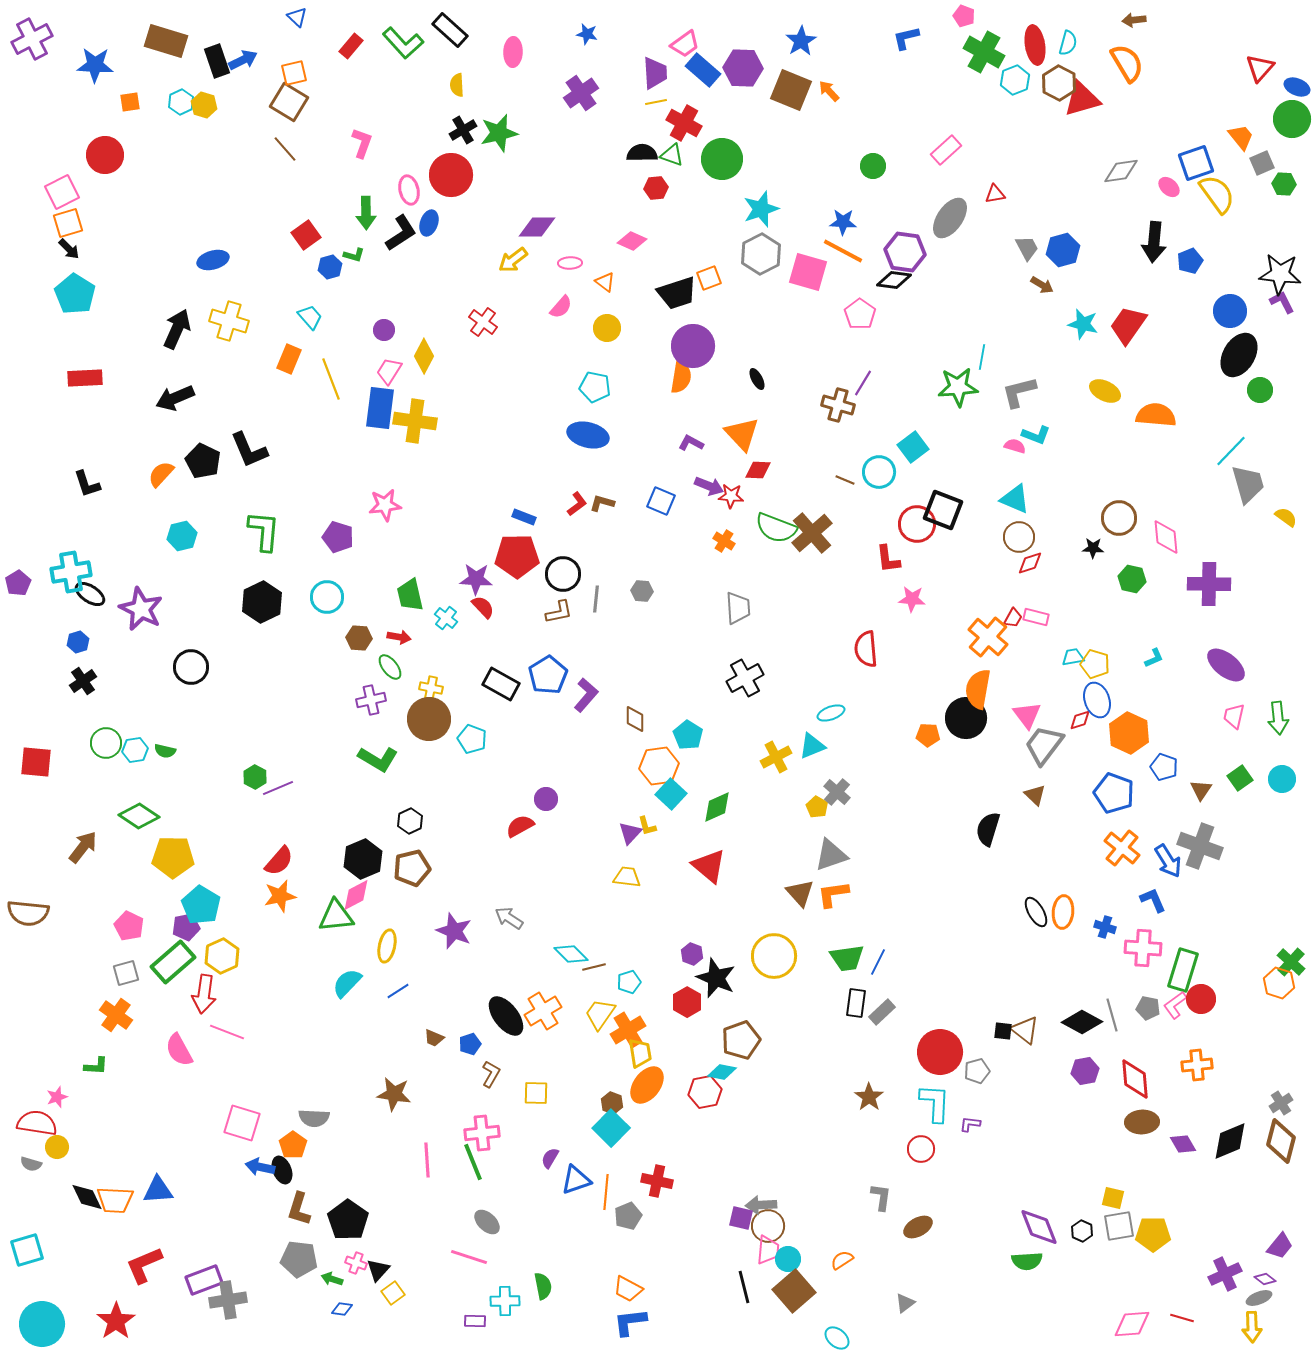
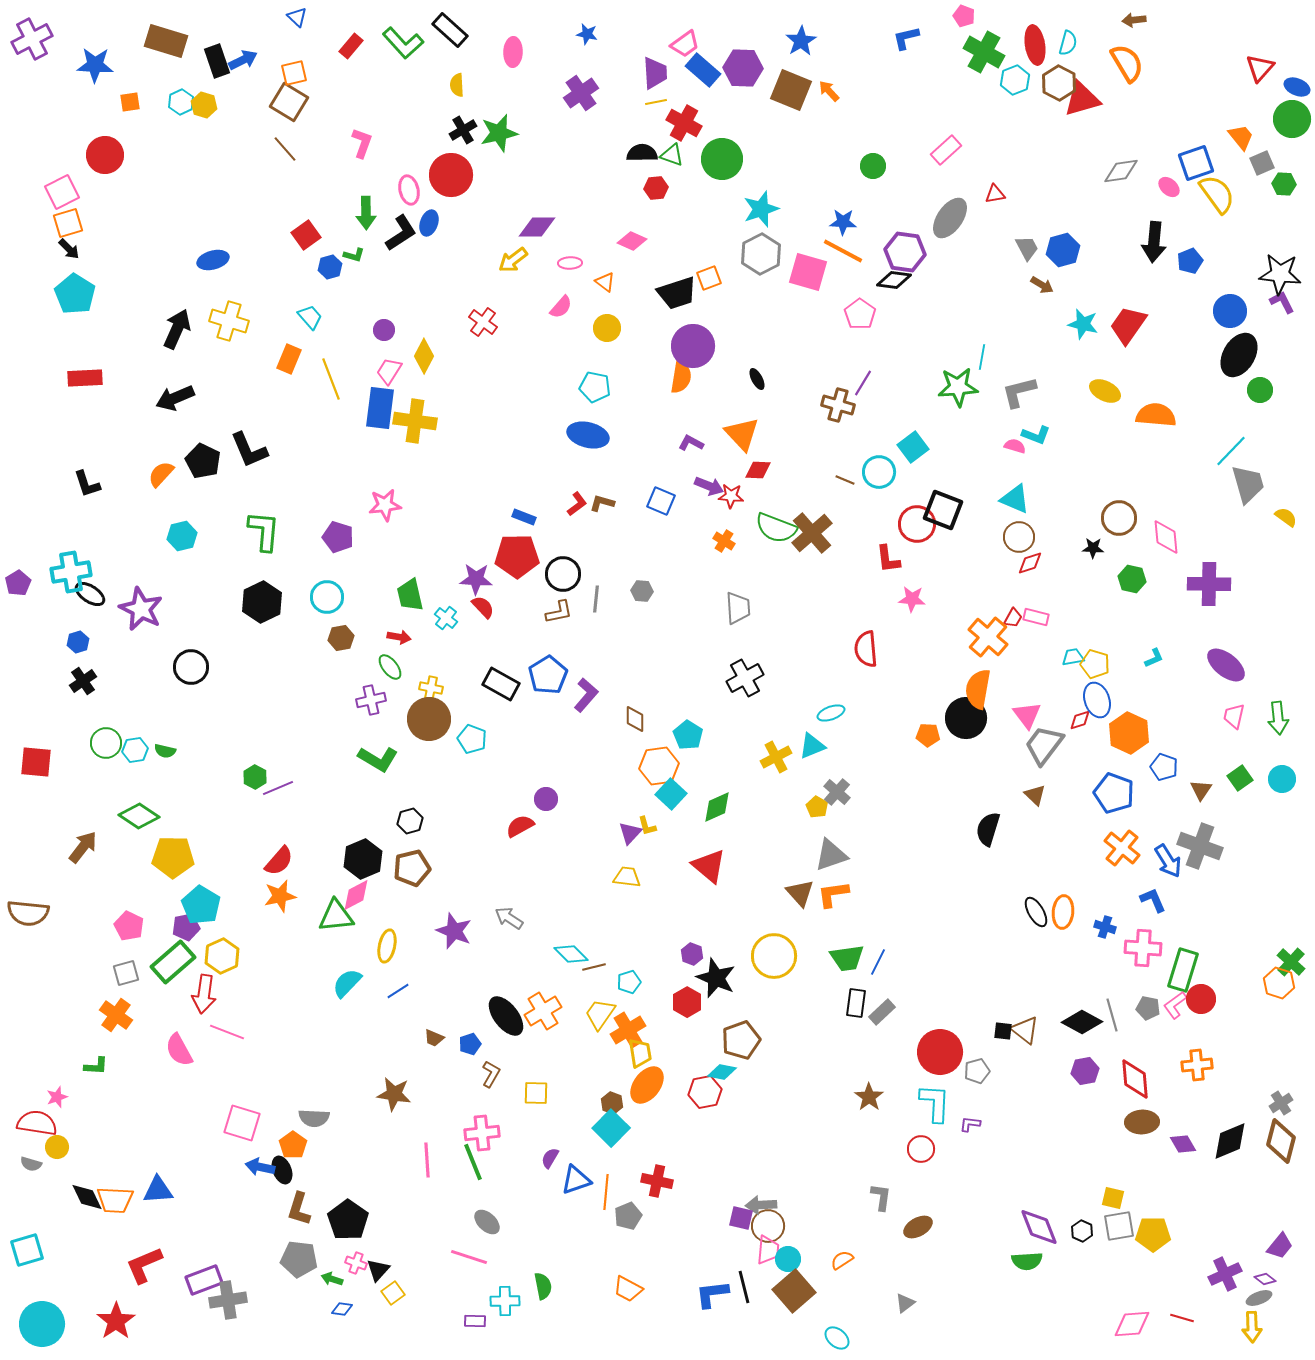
brown hexagon at (359, 638): moved 18 px left; rotated 15 degrees counterclockwise
black hexagon at (410, 821): rotated 10 degrees clockwise
blue L-shape at (630, 1322): moved 82 px right, 28 px up
